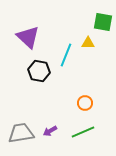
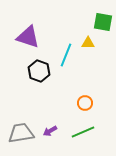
purple triangle: rotated 25 degrees counterclockwise
black hexagon: rotated 10 degrees clockwise
